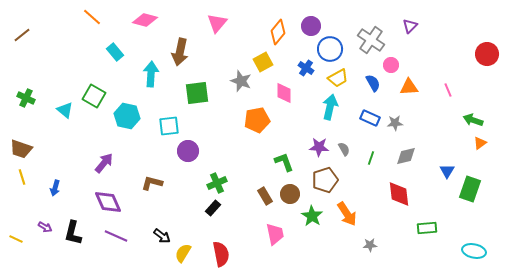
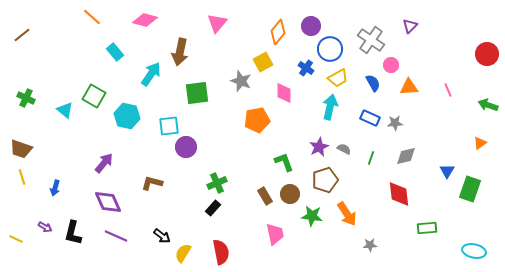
cyan arrow at (151, 74): rotated 30 degrees clockwise
green arrow at (473, 120): moved 15 px right, 15 px up
purple star at (319, 147): rotated 30 degrees counterclockwise
gray semicircle at (344, 149): rotated 32 degrees counterclockwise
purple circle at (188, 151): moved 2 px left, 4 px up
green star at (312, 216): rotated 25 degrees counterclockwise
red semicircle at (221, 254): moved 2 px up
